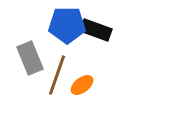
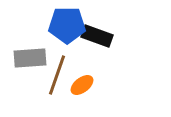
black rectangle: moved 1 px right, 6 px down
gray rectangle: rotated 72 degrees counterclockwise
